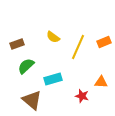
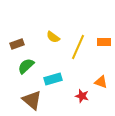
orange rectangle: rotated 24 degrees clockwise
orange triangle: rotated 16 degrees clockwise
